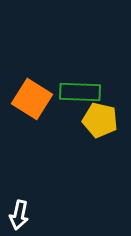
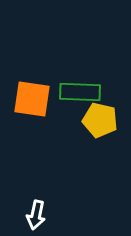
orange square: rotated 24 degrees counterclockwise
white arrow: moved 17 px right
